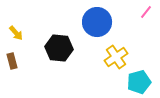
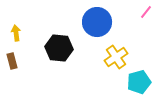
yellow arrow: rotated 147 degrees counterclockwise
